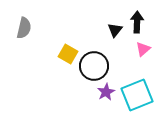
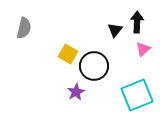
purple star: moved 30 px left
